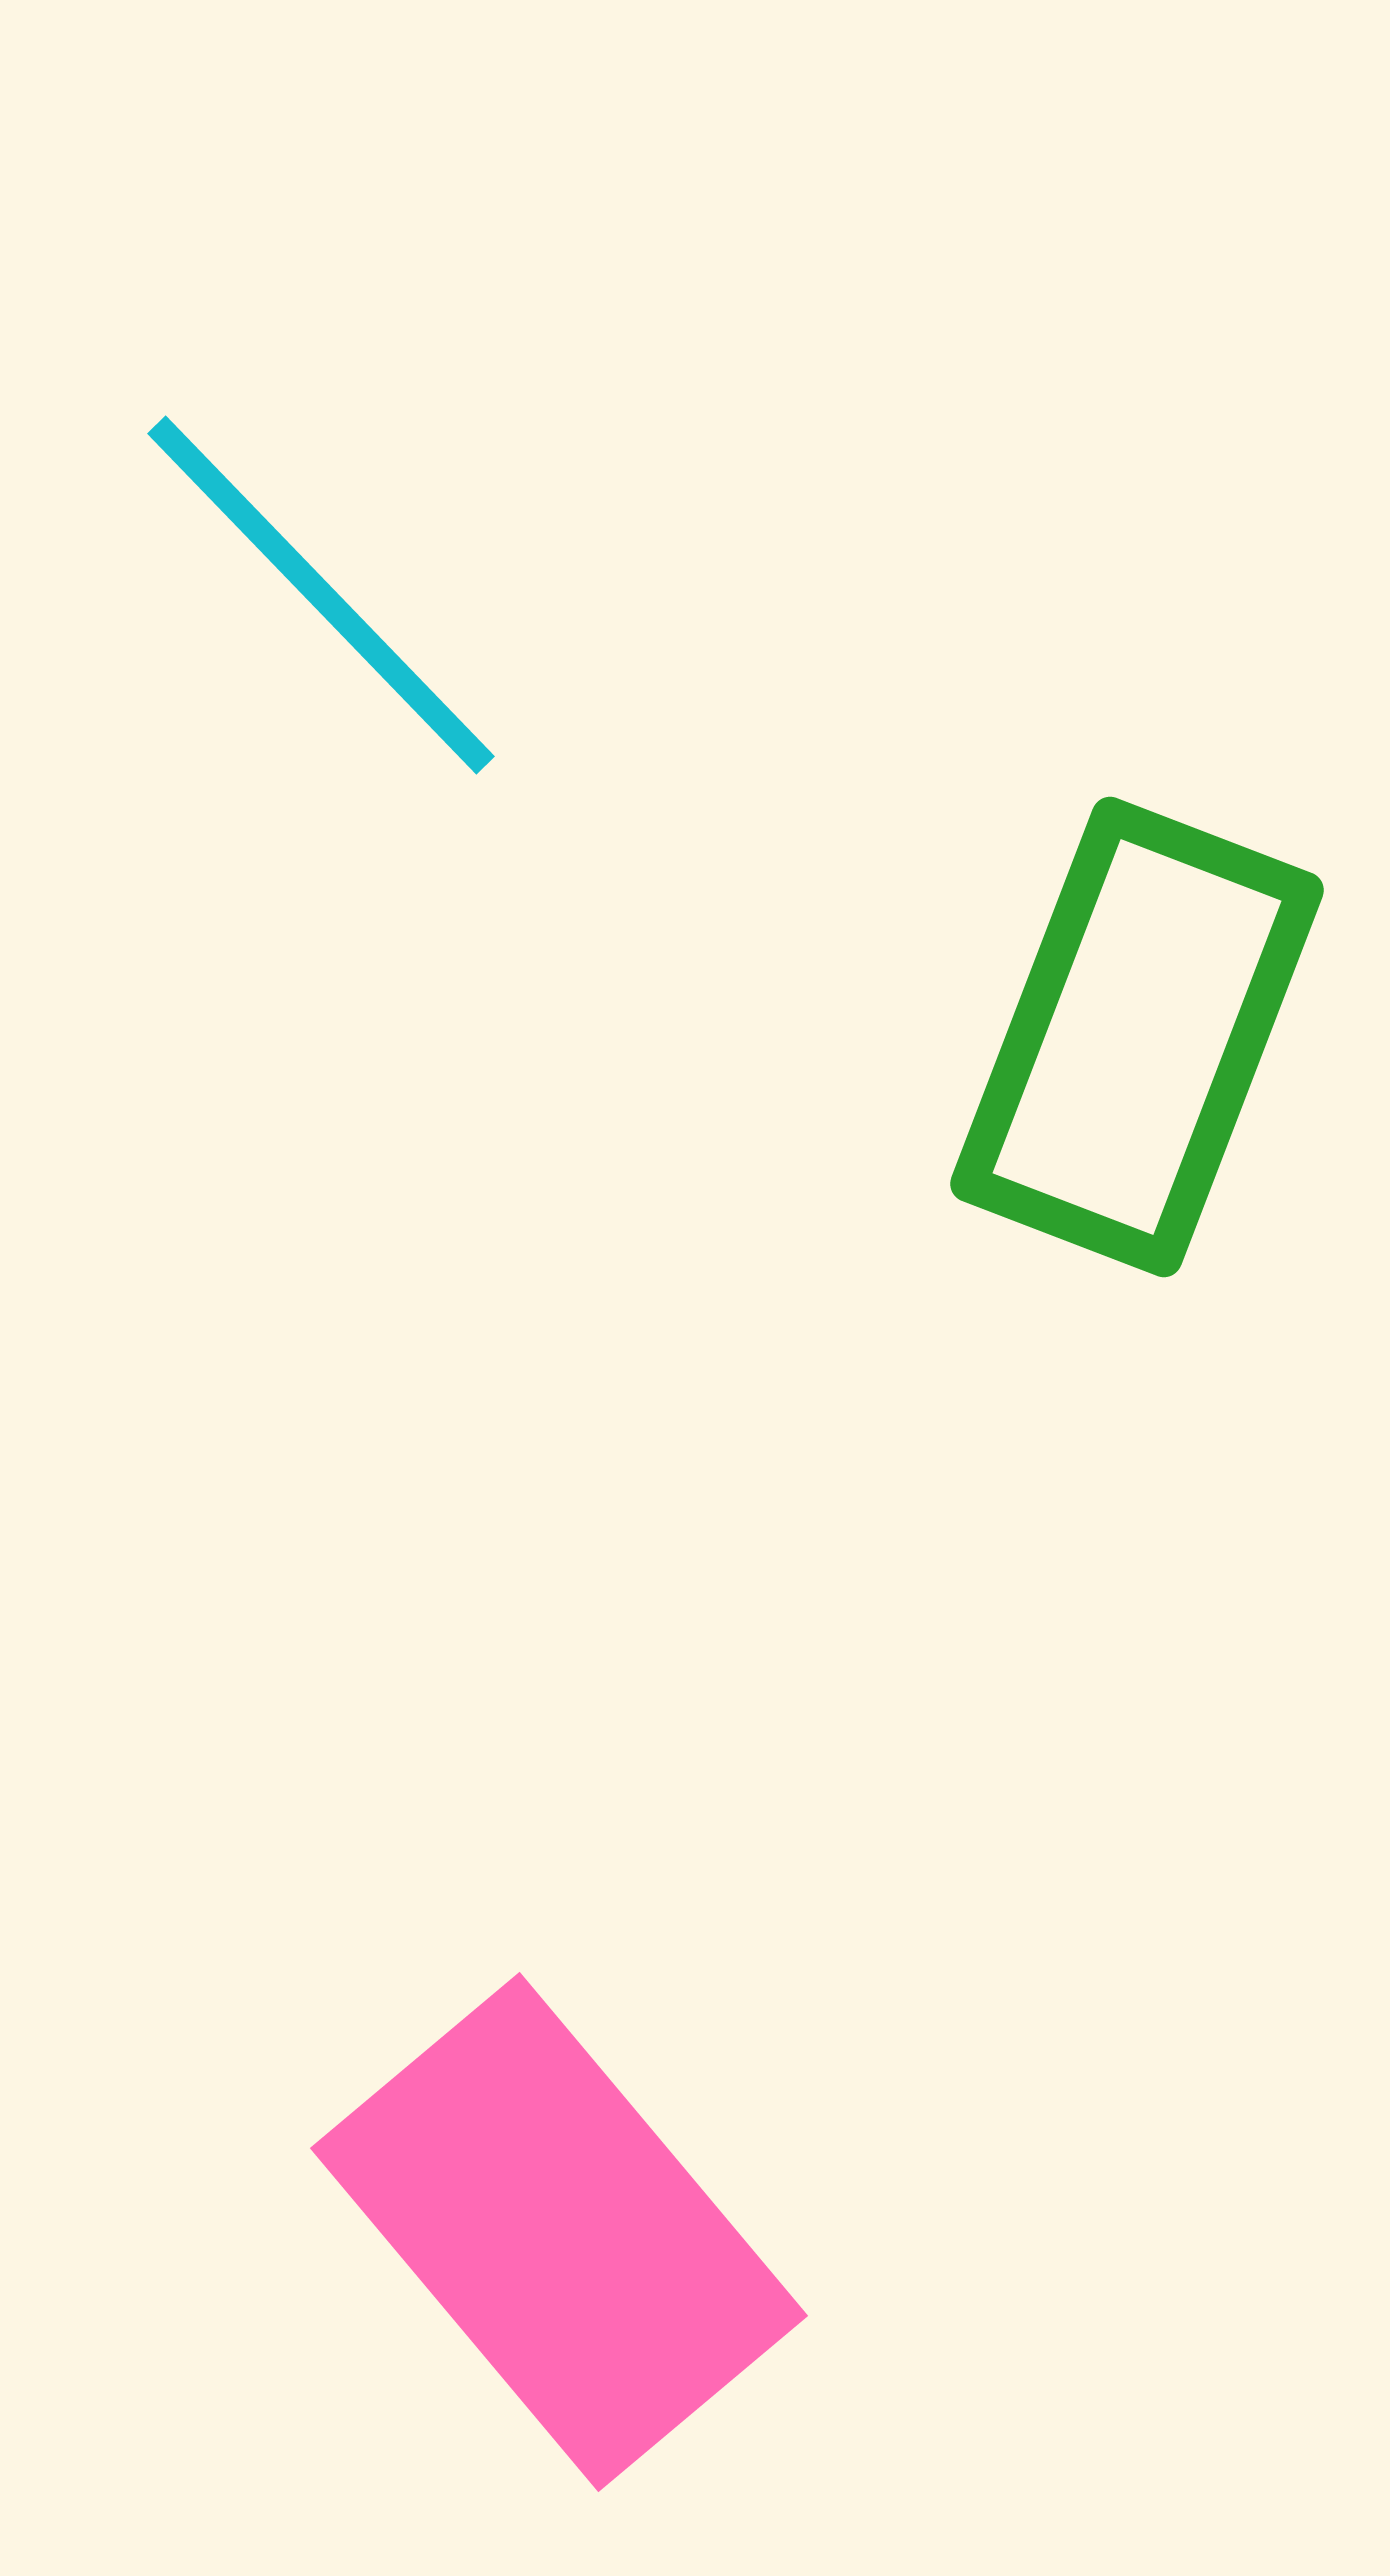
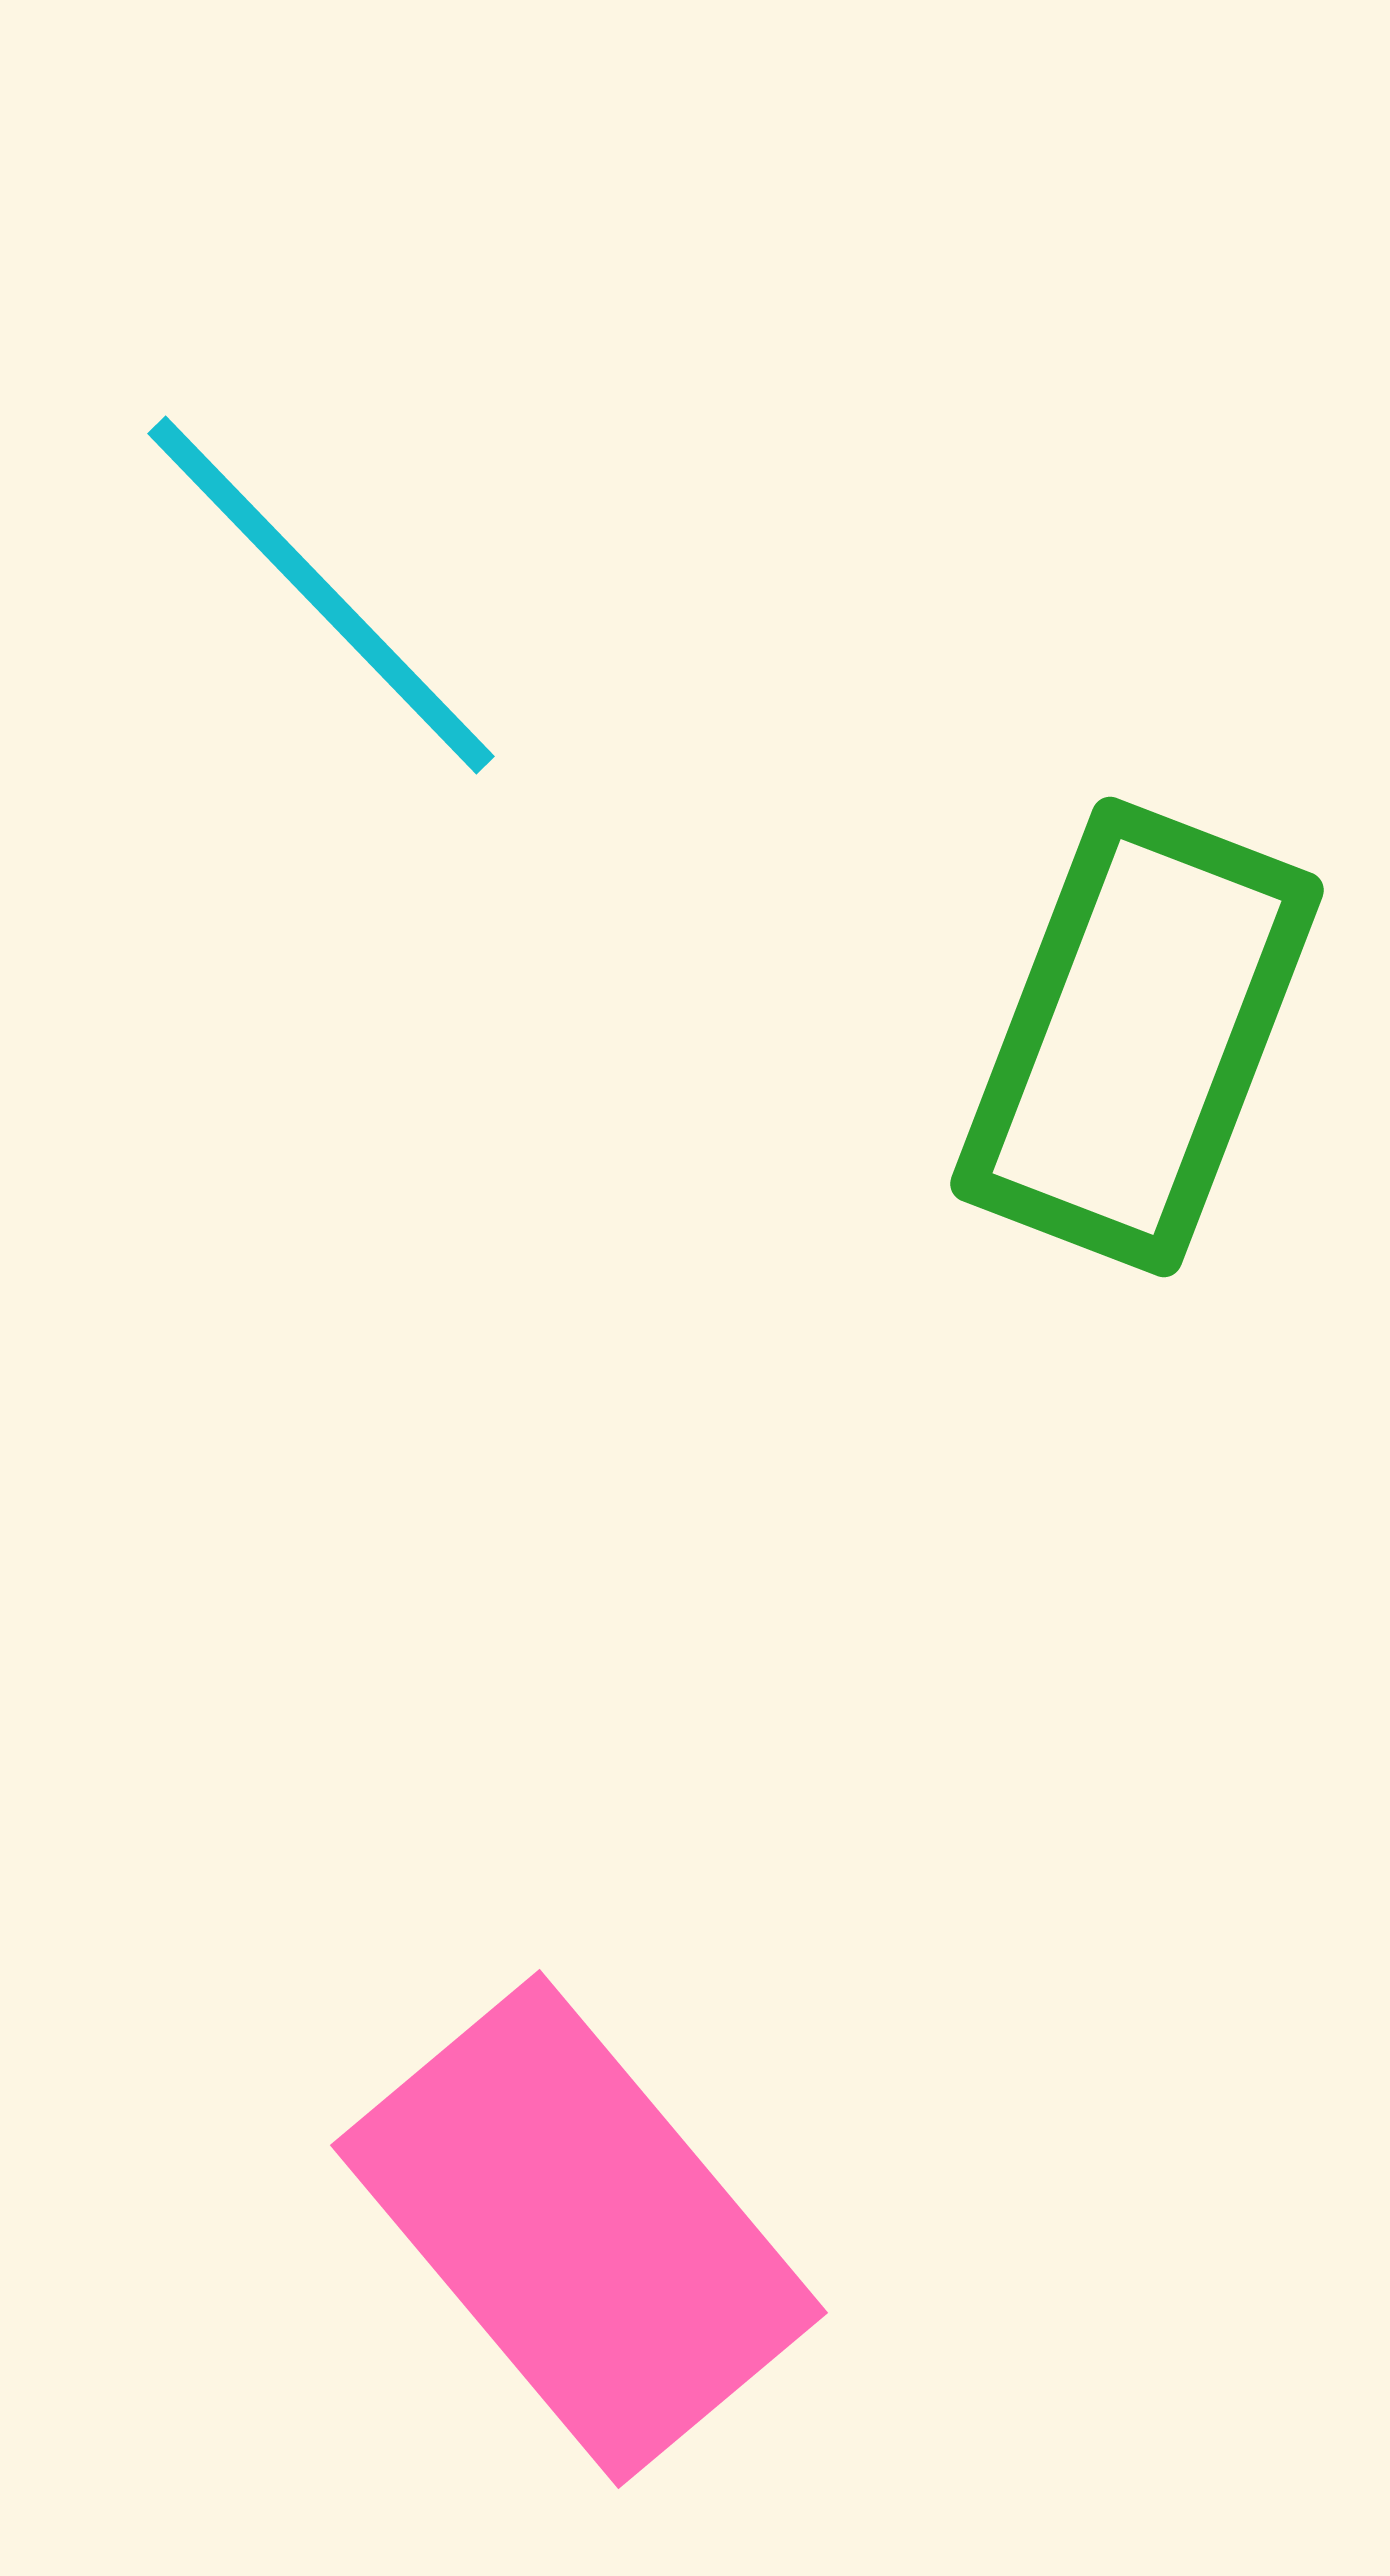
pink rectangle: moved 20 px right, 3 px up
